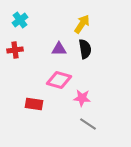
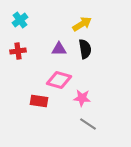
yellow arrow: rotated 24 degrees clockwise
red cross: moved 3 px right, 1 px down
red rectangle: moved 5 px right, 3 px up
